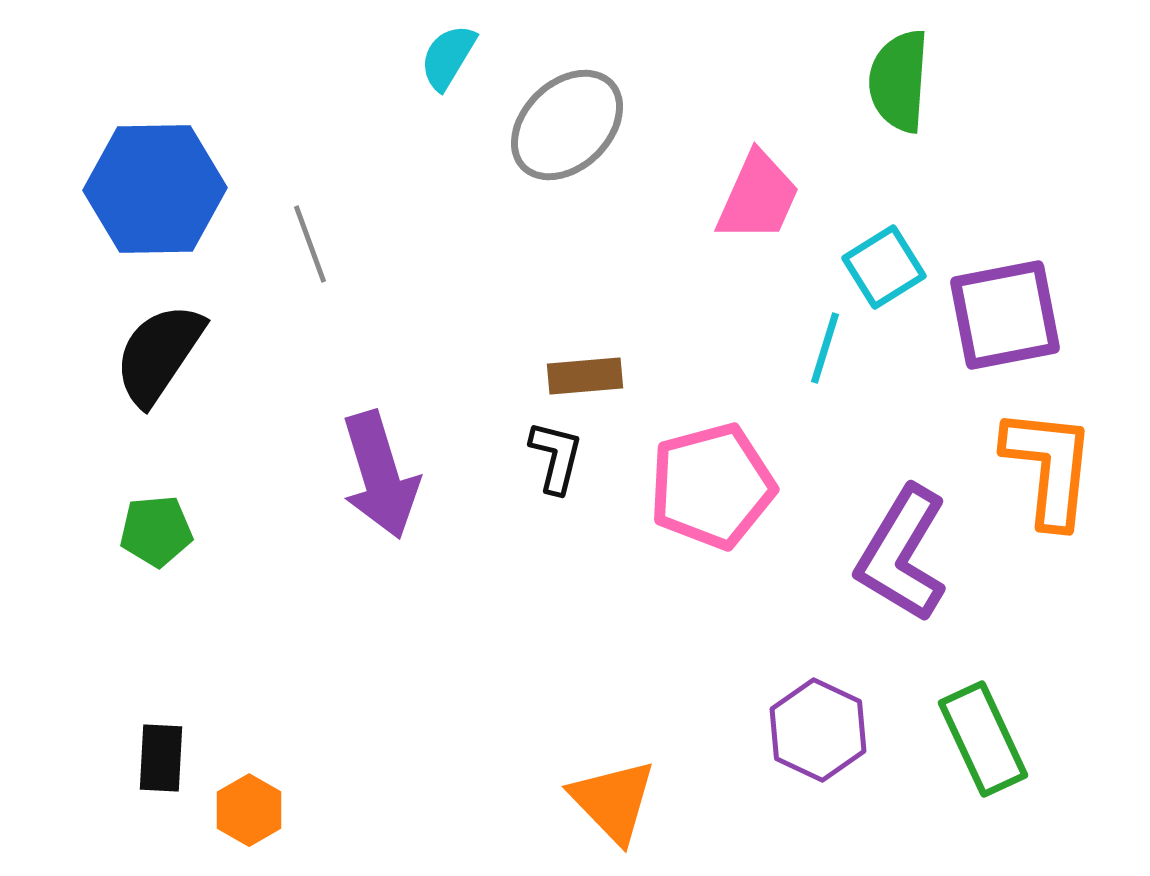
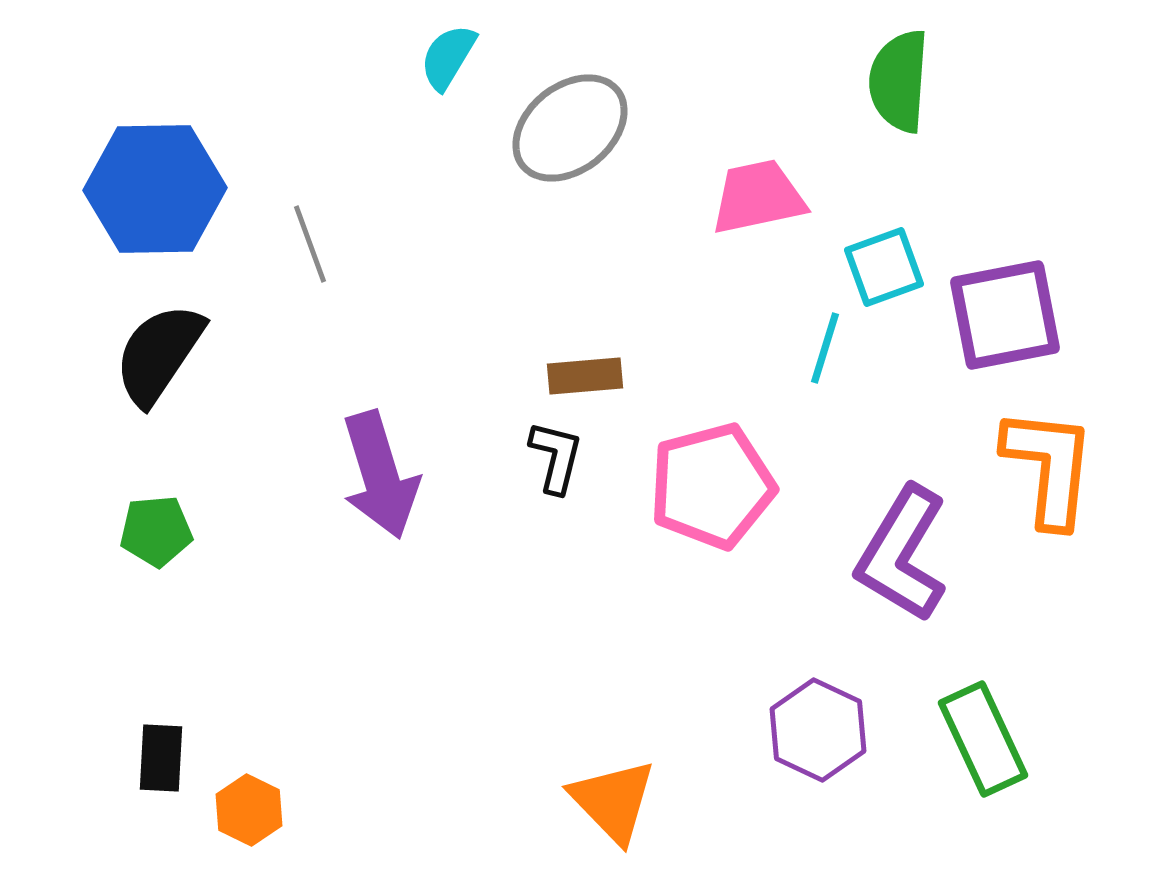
gray ellipse: moved 3 px right, 3 px down; rotated 5 degrees clockwise
pink trapezoid: rotated 126 degrees counterclockwise
cyan square: rotated 12 degrees clockwise
orange hexagon: rotated 4 degrees counterclockwise
